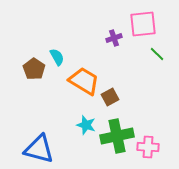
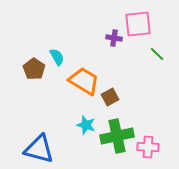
pink square: moved 5 px left
purple cross: rotated 28 degrees clockwise
